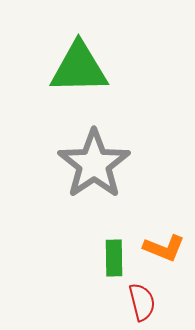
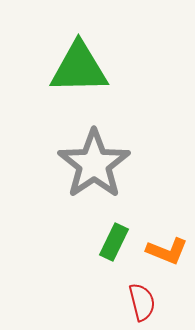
orange L-shape: moved 3 px right, 3 px down
green rectangle: moved 16 px up; rotated 27 degrees clockwise
